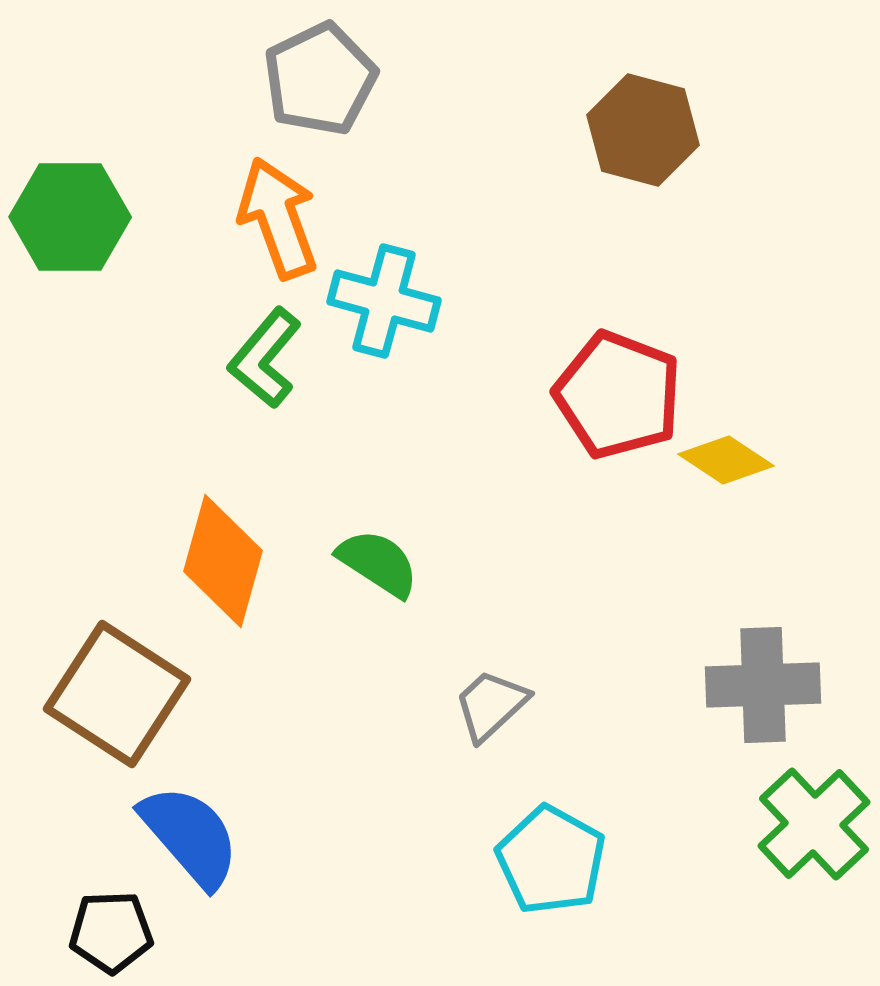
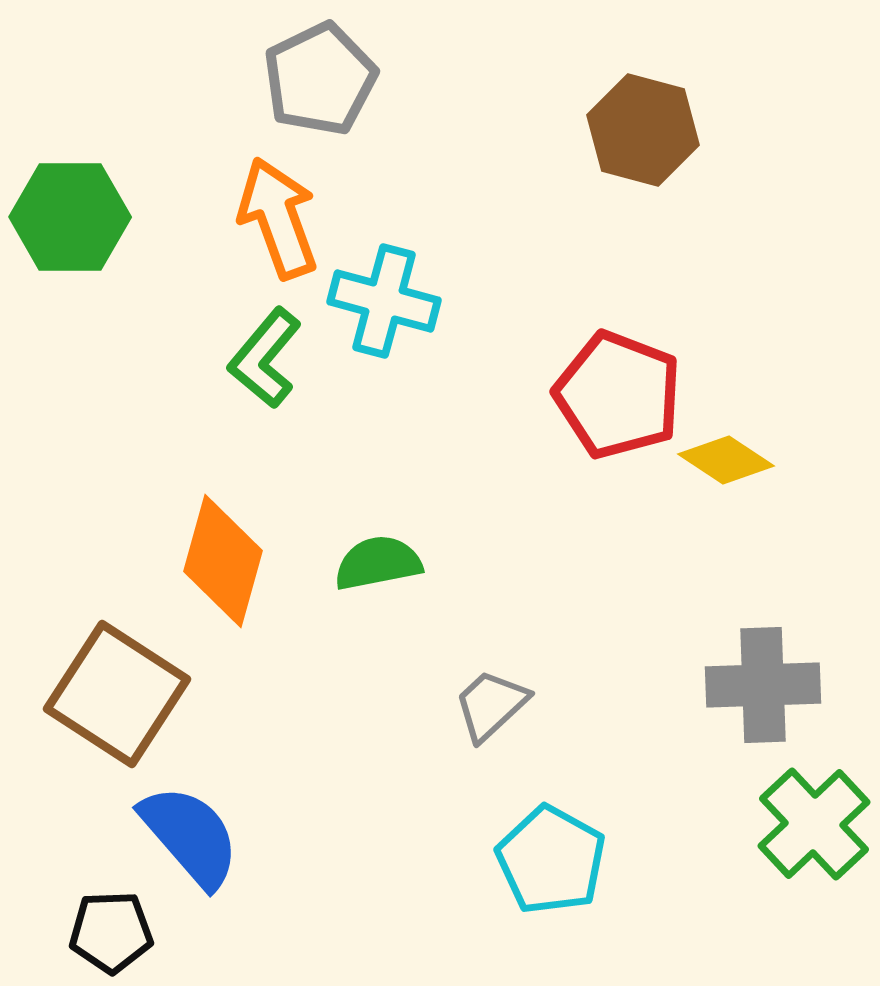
green semicircle: rotated 44 degrees counterclockwise
